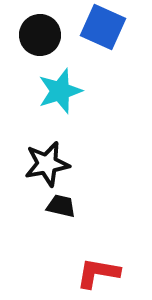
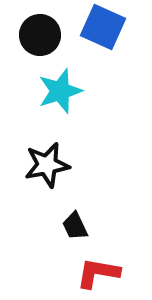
black star: moved 1 px down
black trapezoid: moved 14 px right, 20 px down; rotated 128 degrees counterclockwise
